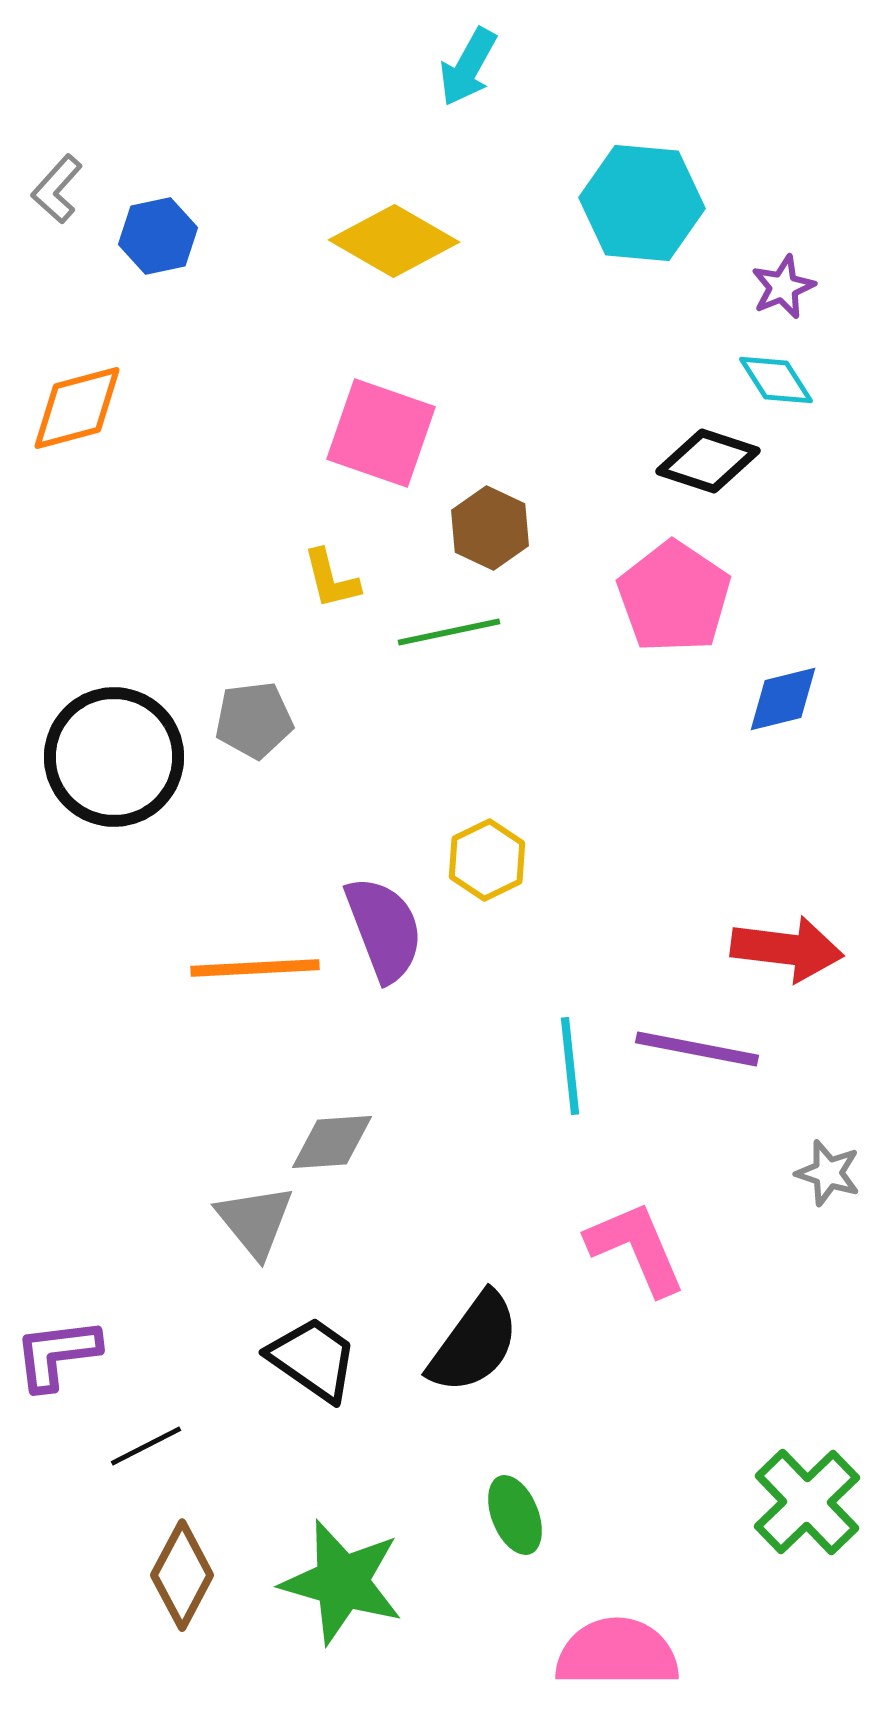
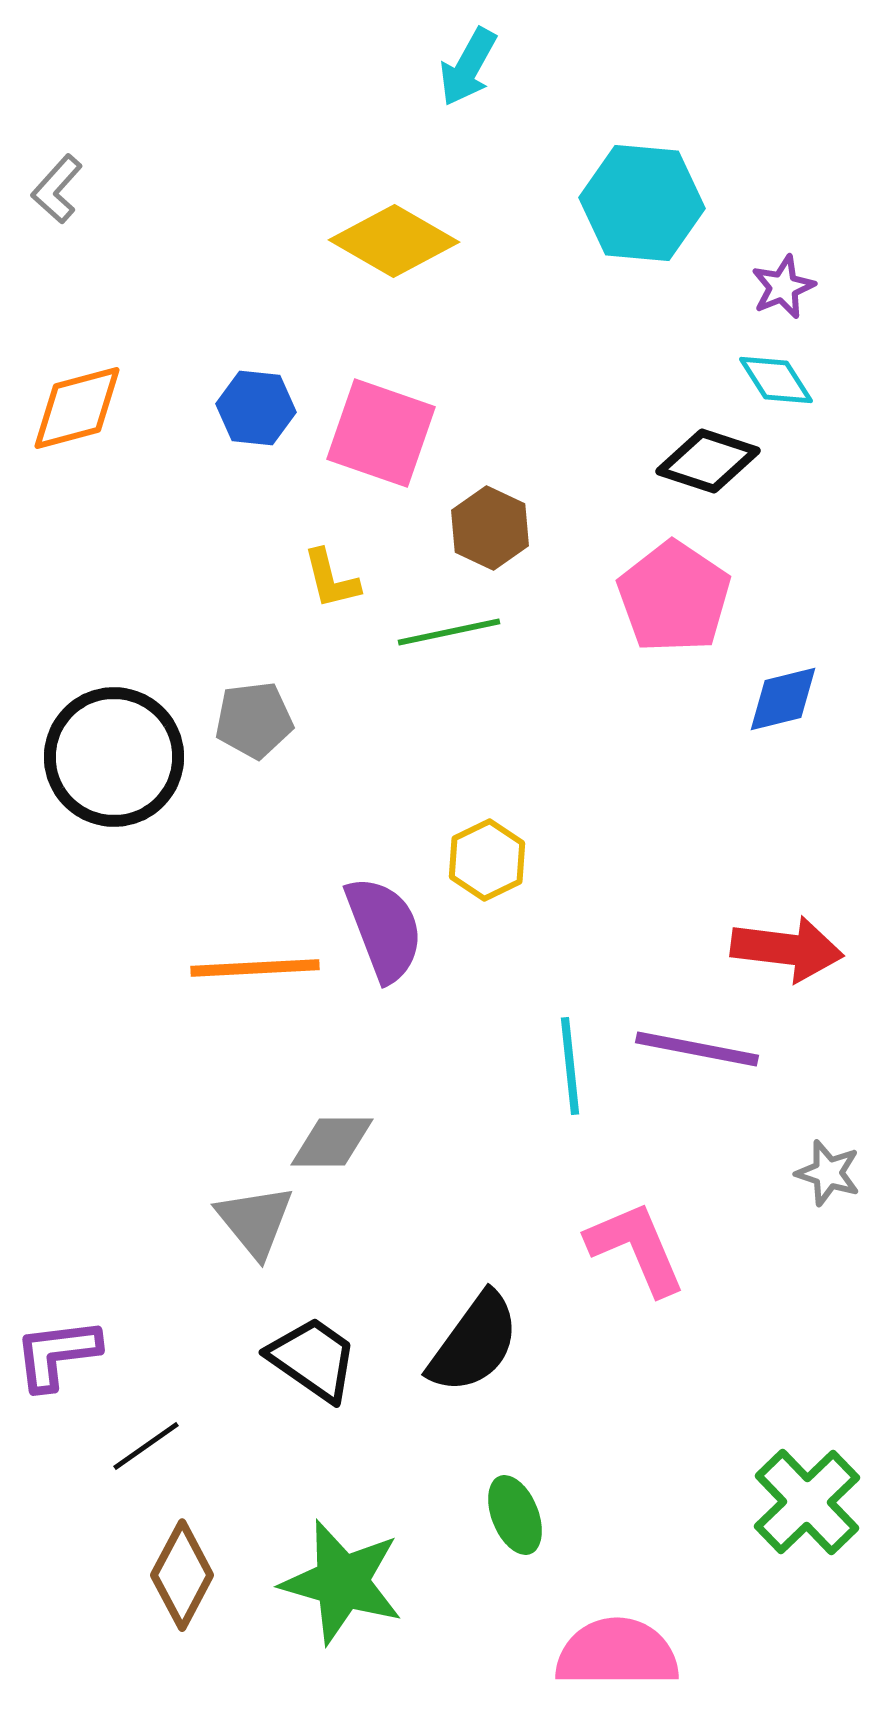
blue hexagon: moved 98 px right, 172 px down; rotated 18 degrees clockwise
gray diamond: rotated 4 degrees clockwise
black line: rotated 8 degrees counterclockwise
